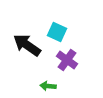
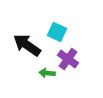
purple cross: moved 1 px right, 1 px up
green arrow: moved 1 px left, 13 px up
